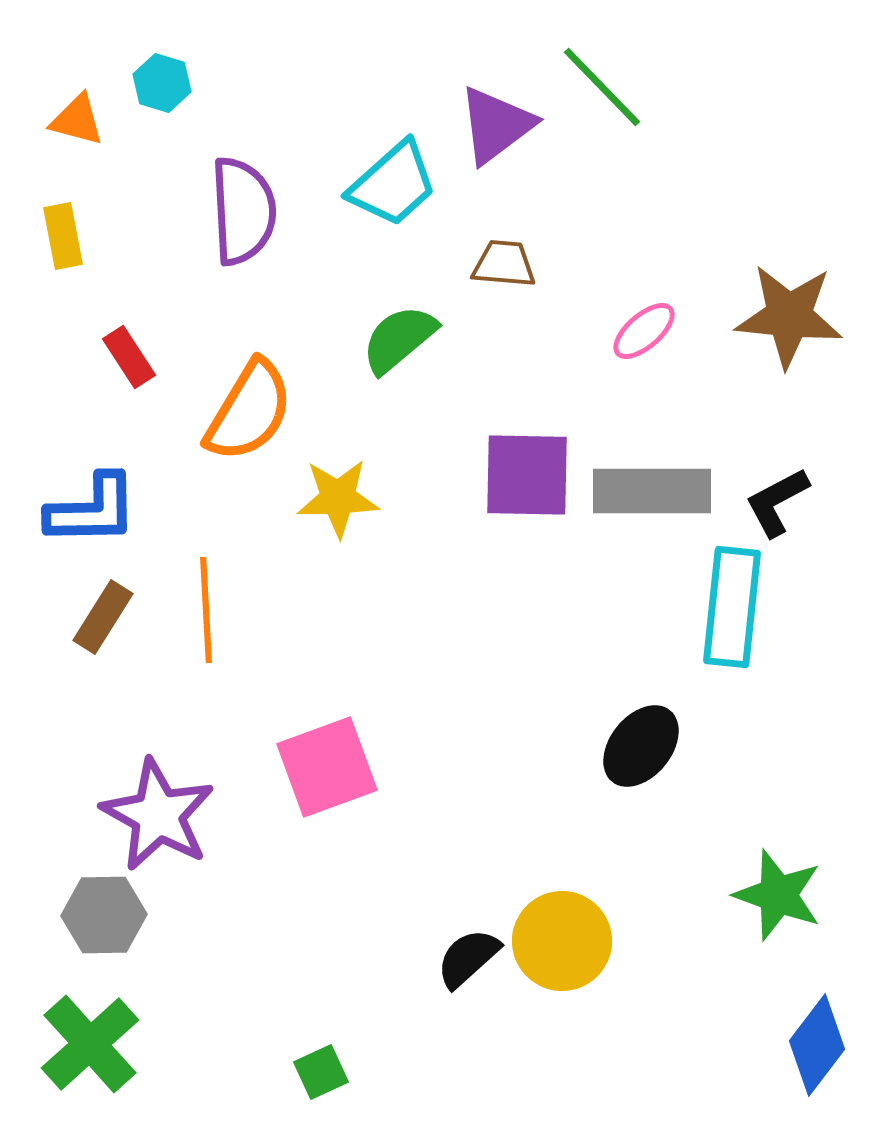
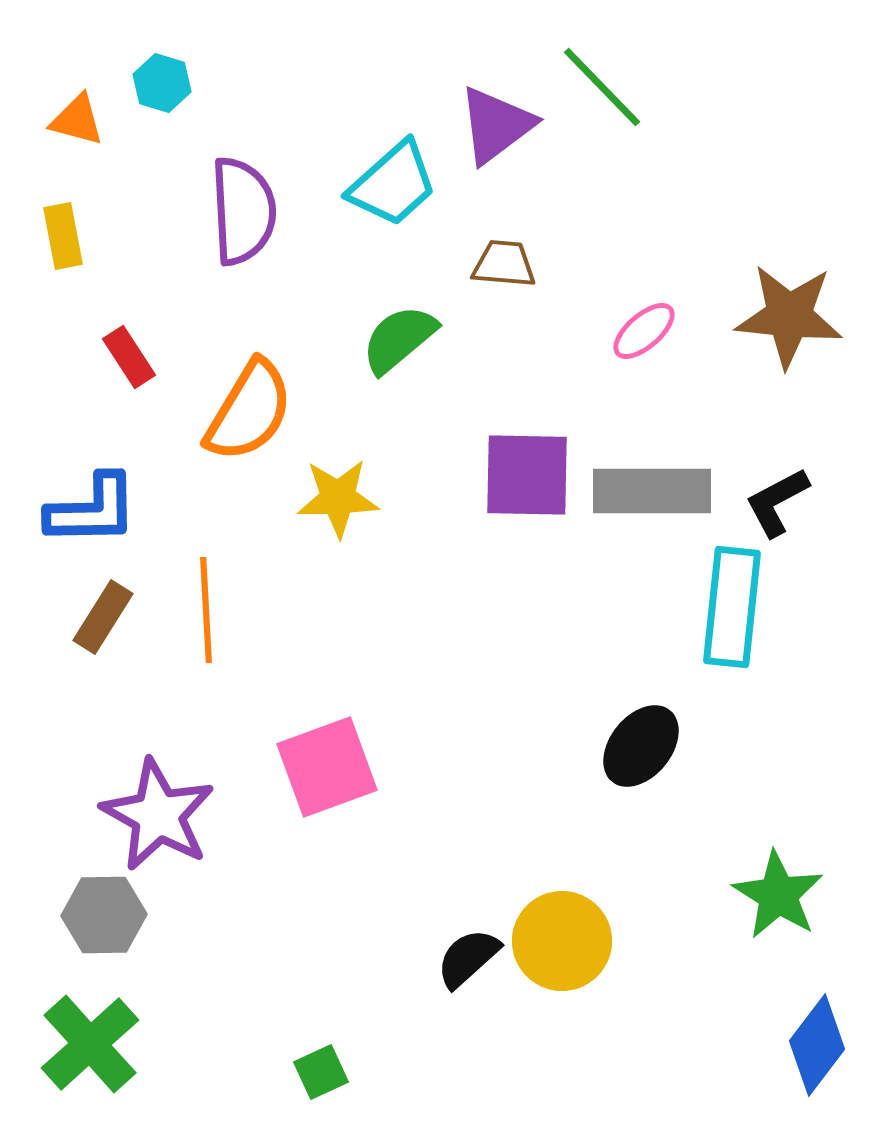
green star: rotated 12 degrees clockwise
